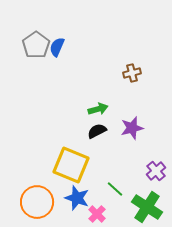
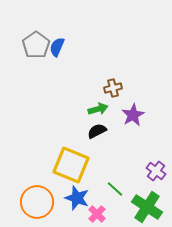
brown cross: moved 19 px left, 15 px down
purple star: moved 1 px right, 13 px up; rotated 15 degrees counterclockwise
purple cross: rotated 12 degrees counterclockwise
